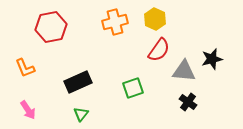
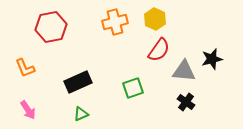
black cross: moved 2 px left
green triangle: rotated 28 degrees clockwise
